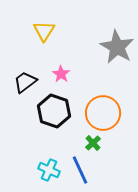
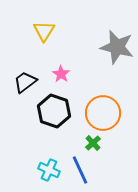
gray star: rotated 16 degrees counterclockwise
